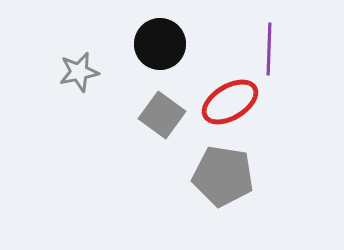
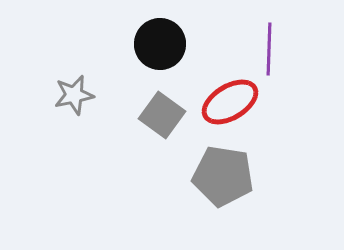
gray star: moved 5 px left, 23 px down
